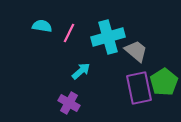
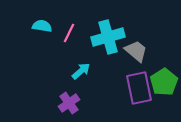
purple cross: rotated 25 degrees clockwise
